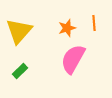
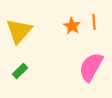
orange line: moved 1 px up
orange star: moved 5 px right, 2 px up; rotated 24 degrees counterclockwise
pink semicircle: moved 18 px right, 8 px down
